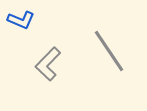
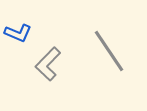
blue L-shape: moved 3 px left, 13 px down
